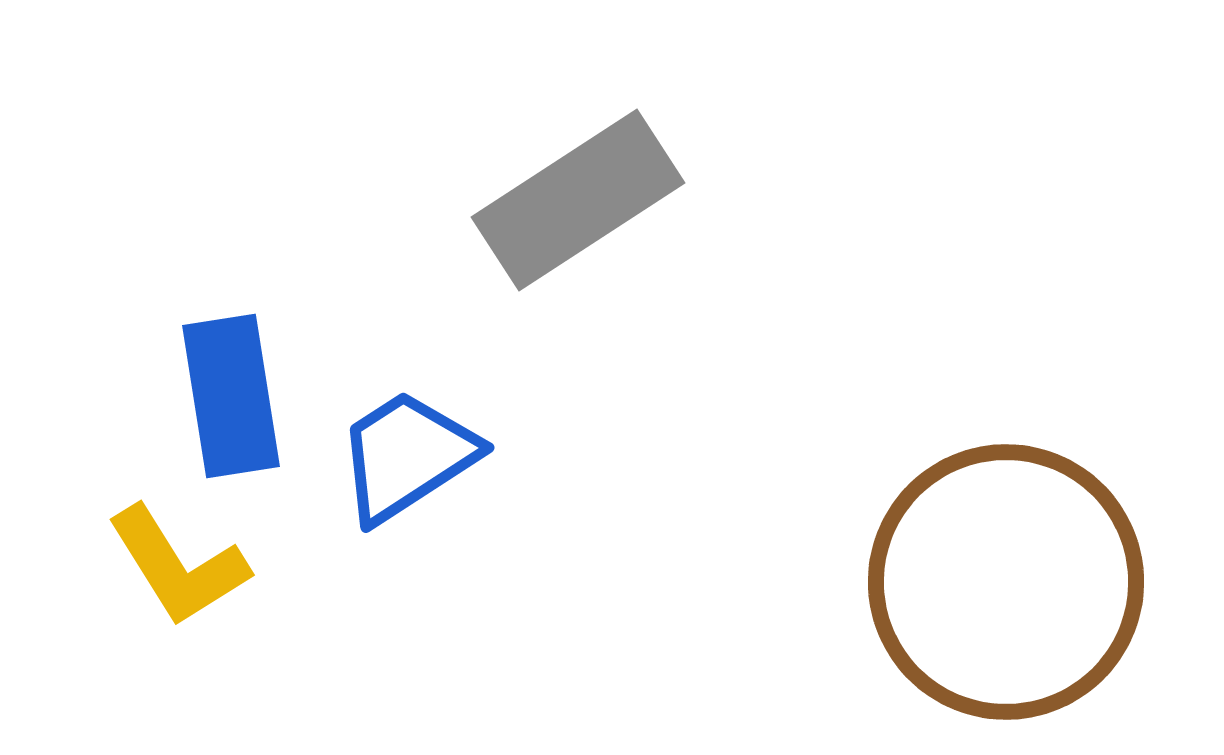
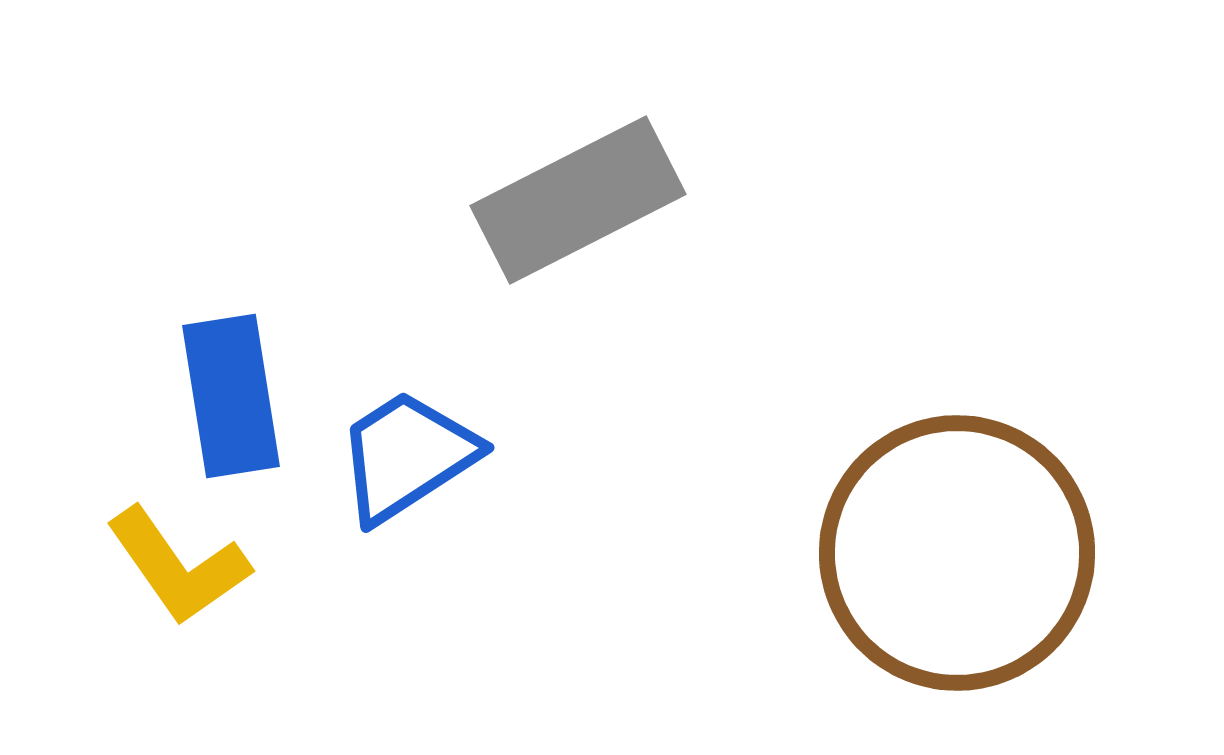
gray rectangle: rotated 6 degrees clockwise
yellow L-shape: rotated 3 degrees counterclockwise
brown circle: moved 49 px left, 29 px up
